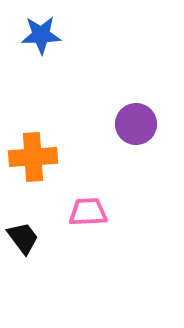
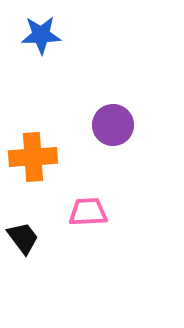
purple circle: moved 23 px left, 1 px down
